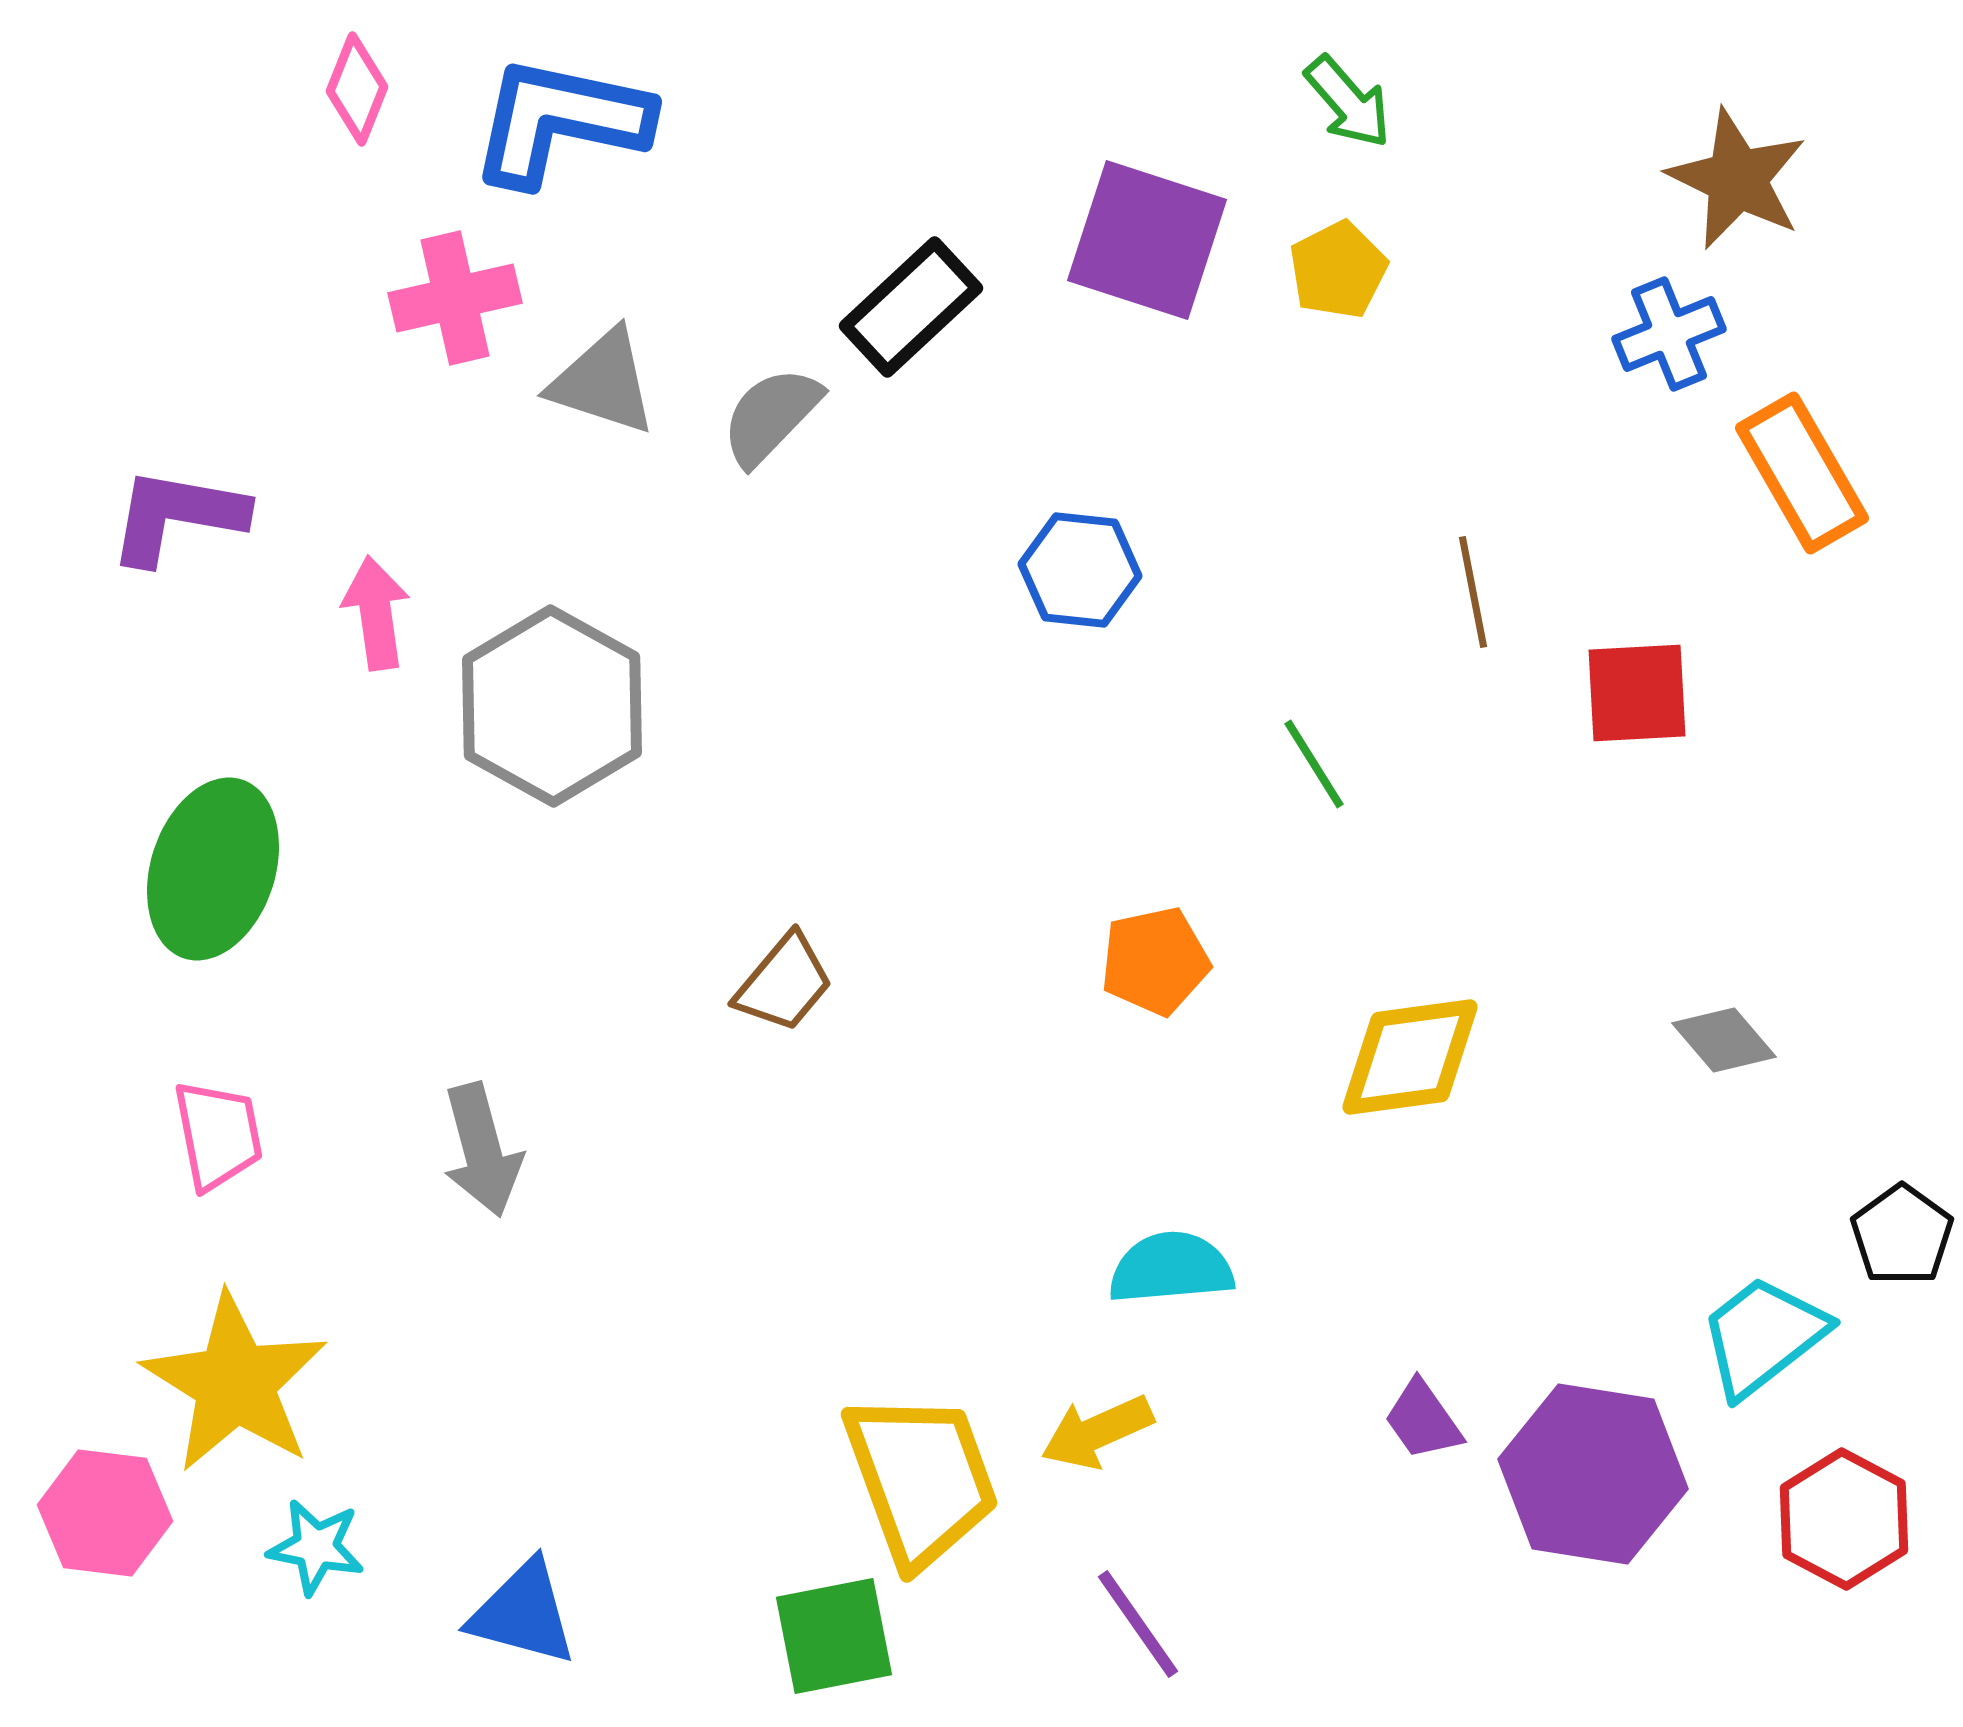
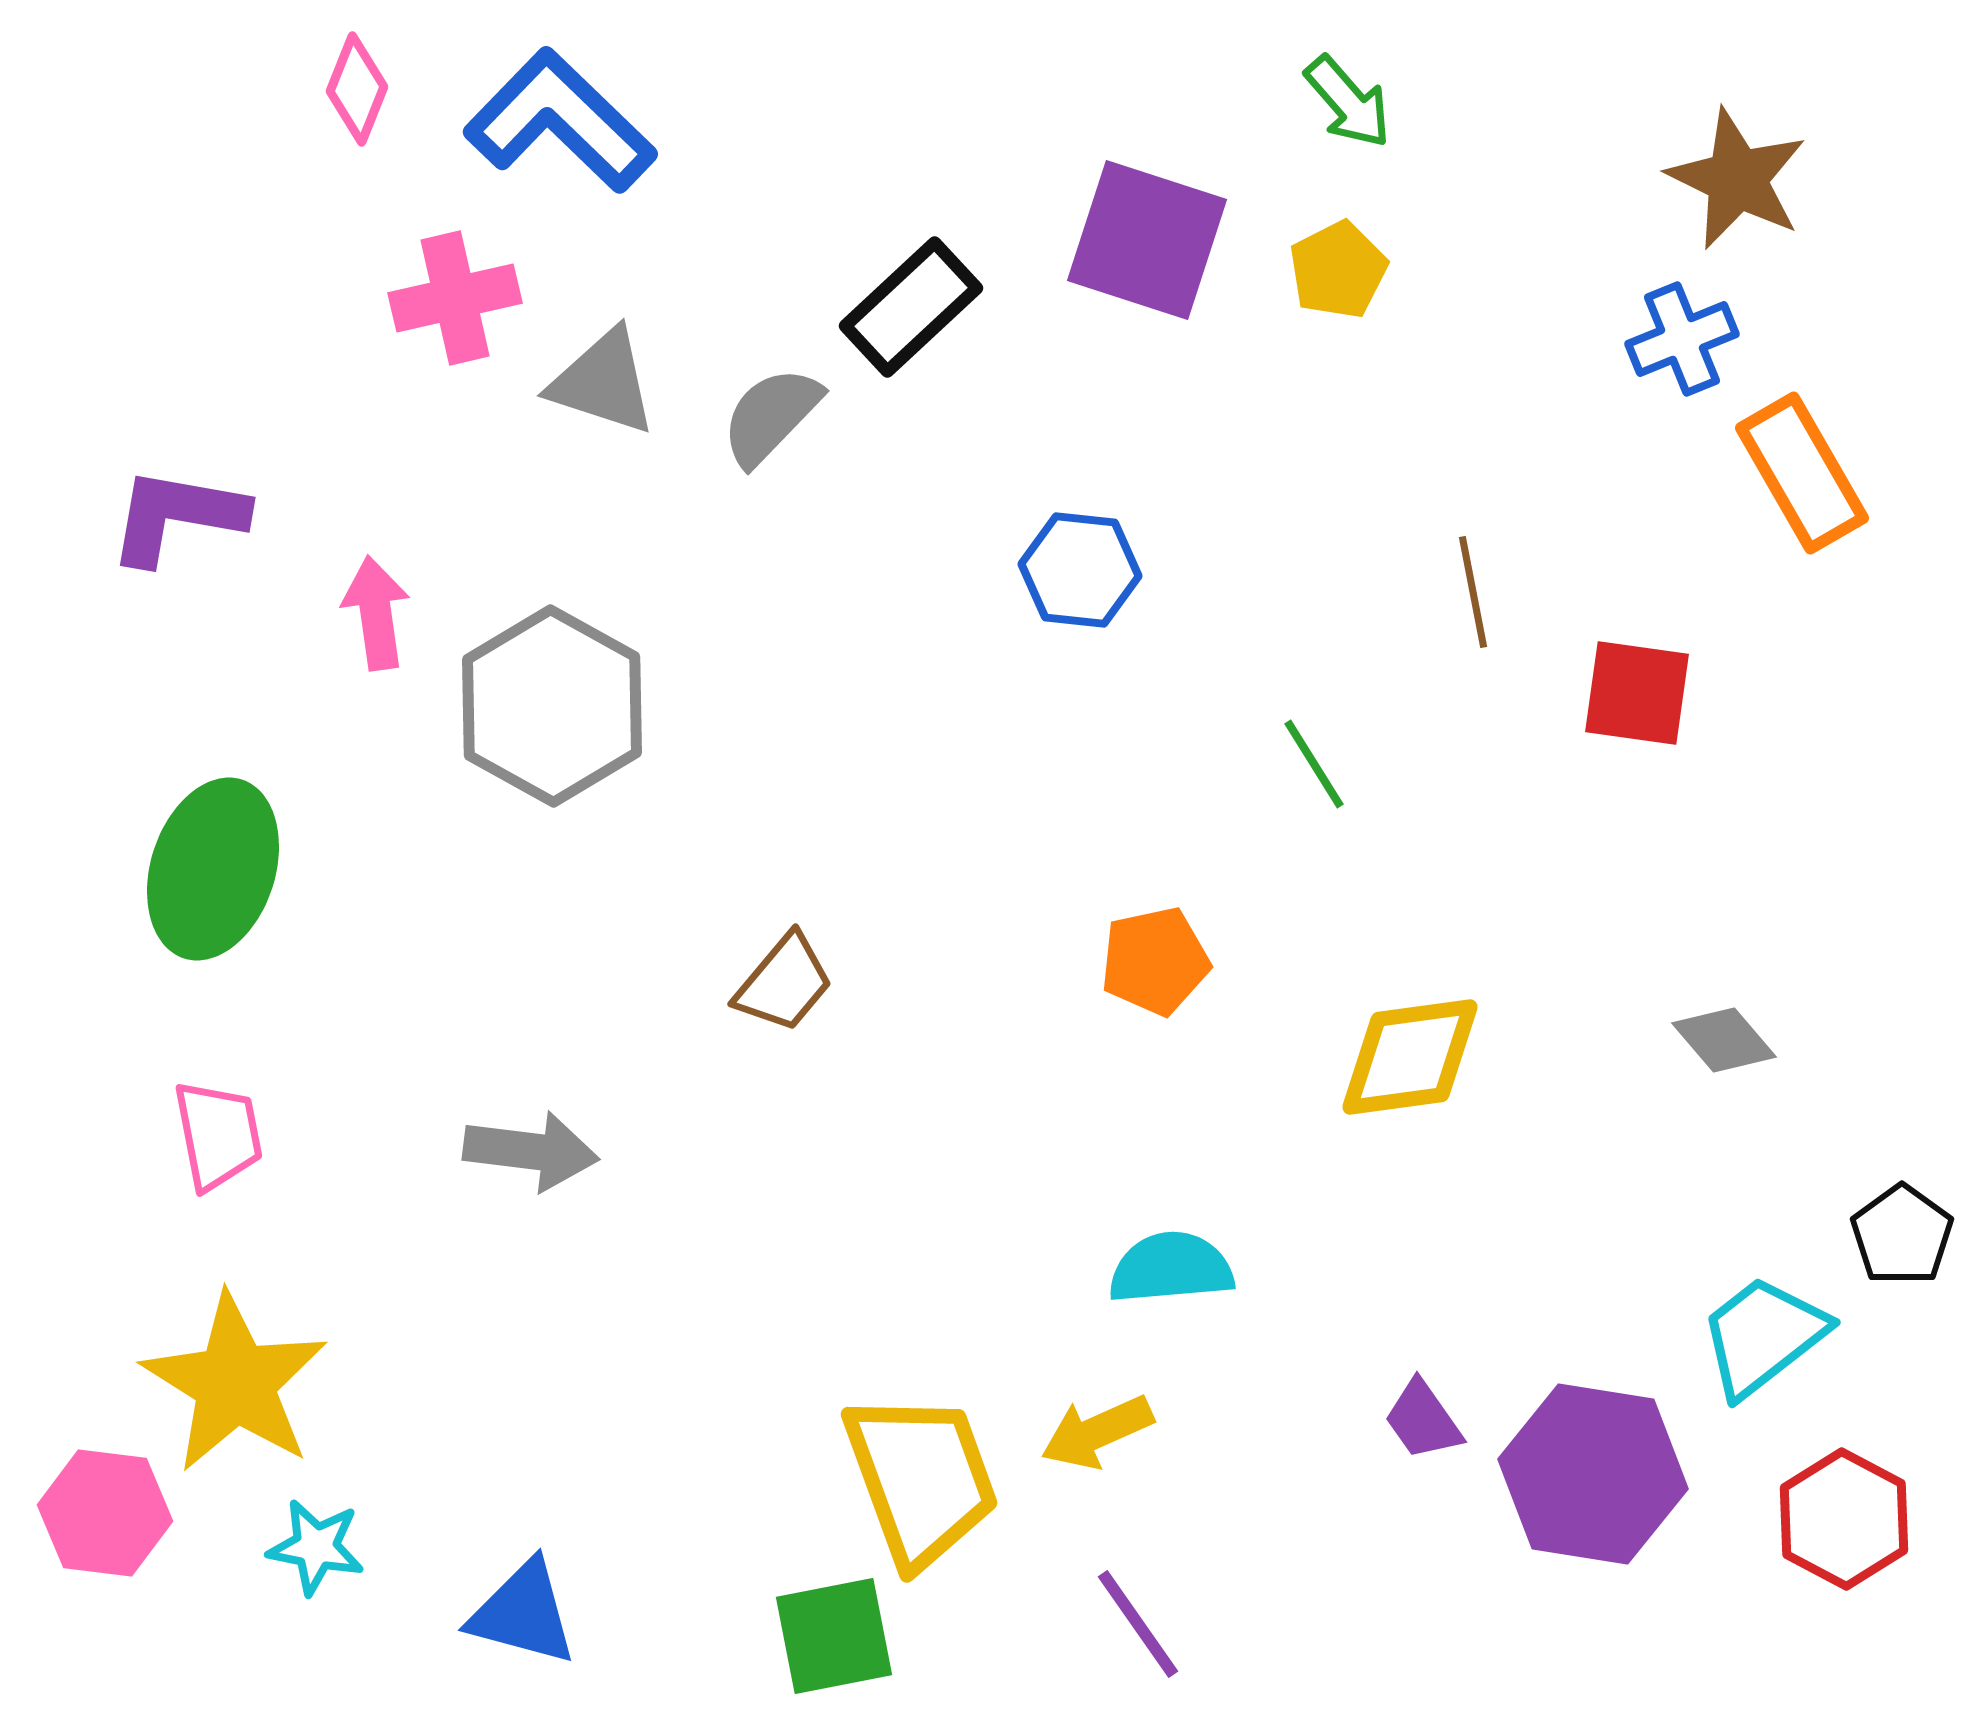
blue L-shape: rotated 32 degrees clockwise
blue cross: moved 13 px right, 5 px down
red square: rotated 11 degrees clockwise
gray arrow: moved 49 px right, 1 px down; rotated 68 degrees counterclockwise
